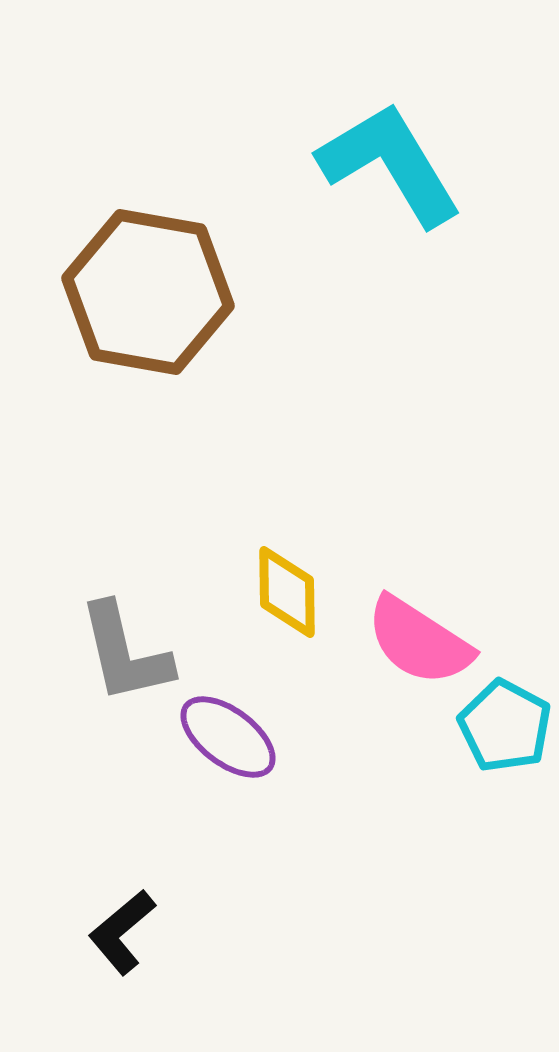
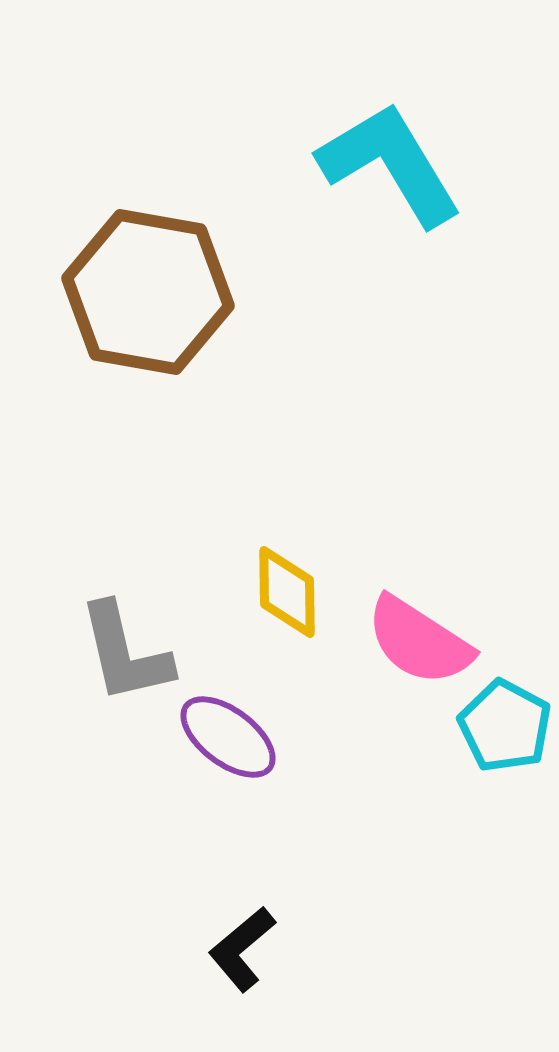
black L-shape: moved 120 px right, 17 px down
